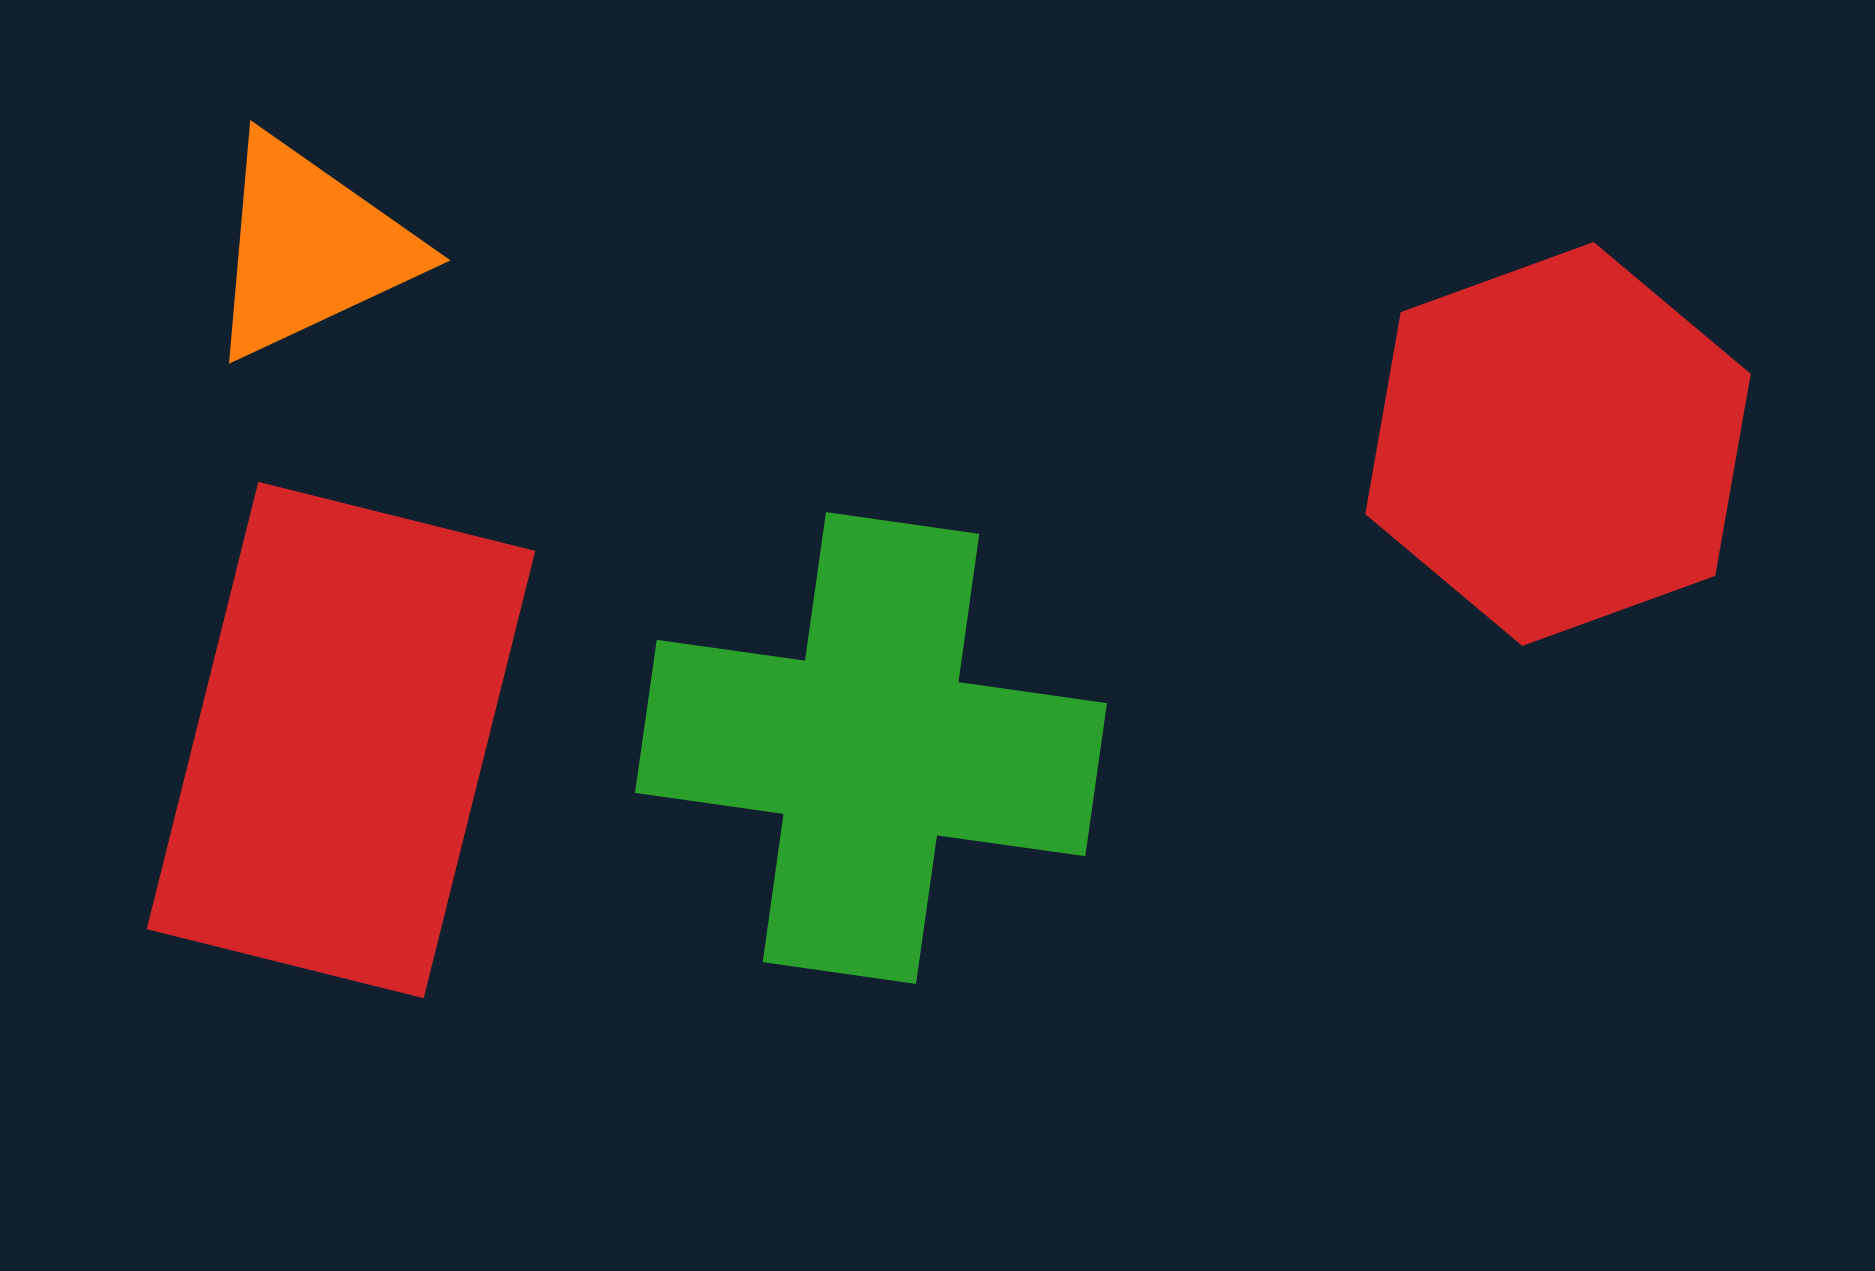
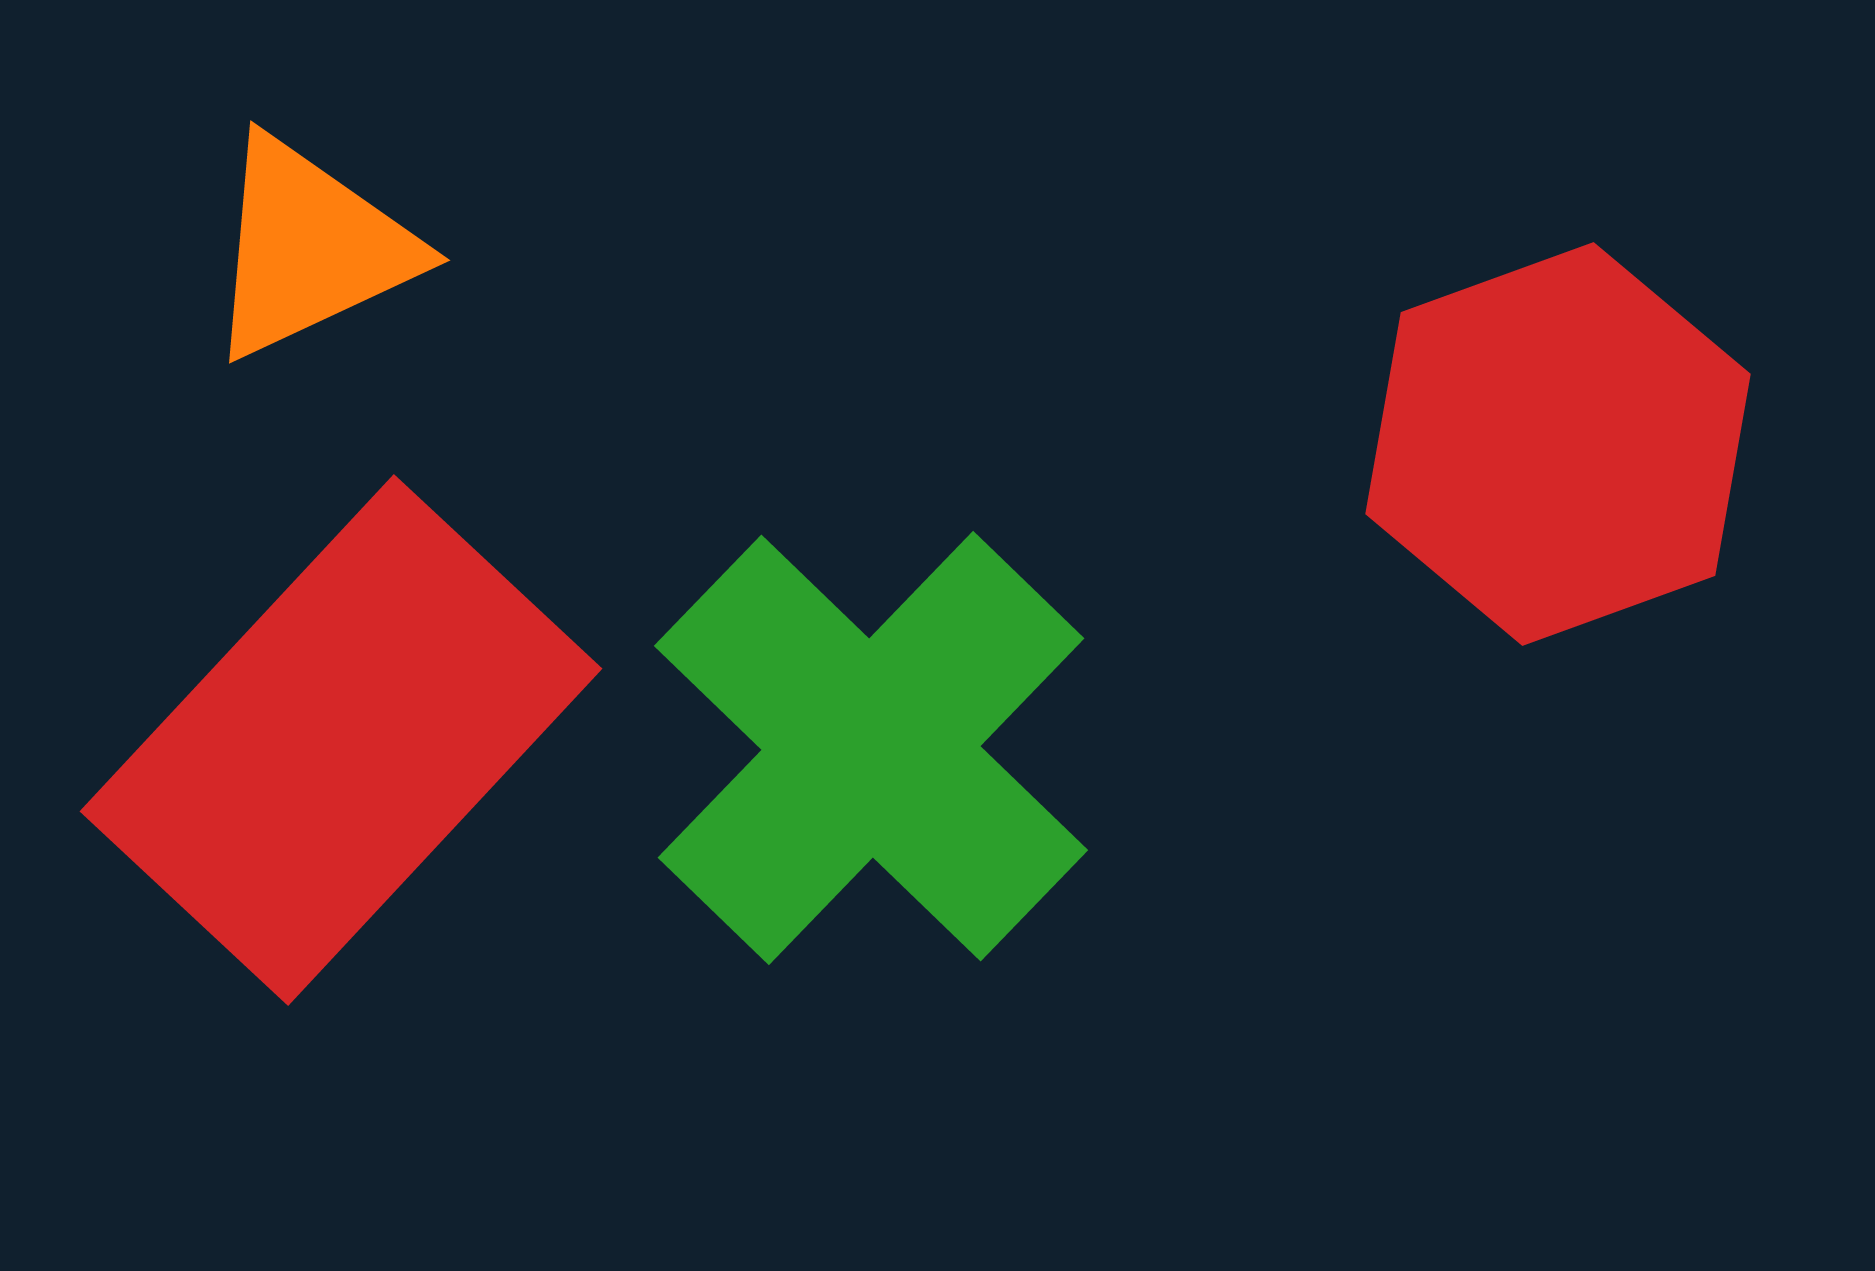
red rectangle: rotated 29 degrees clockwise
green cross: rotated 36 degrees clockwise
